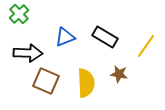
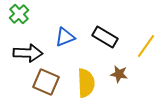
brown square: moved 1 px down
